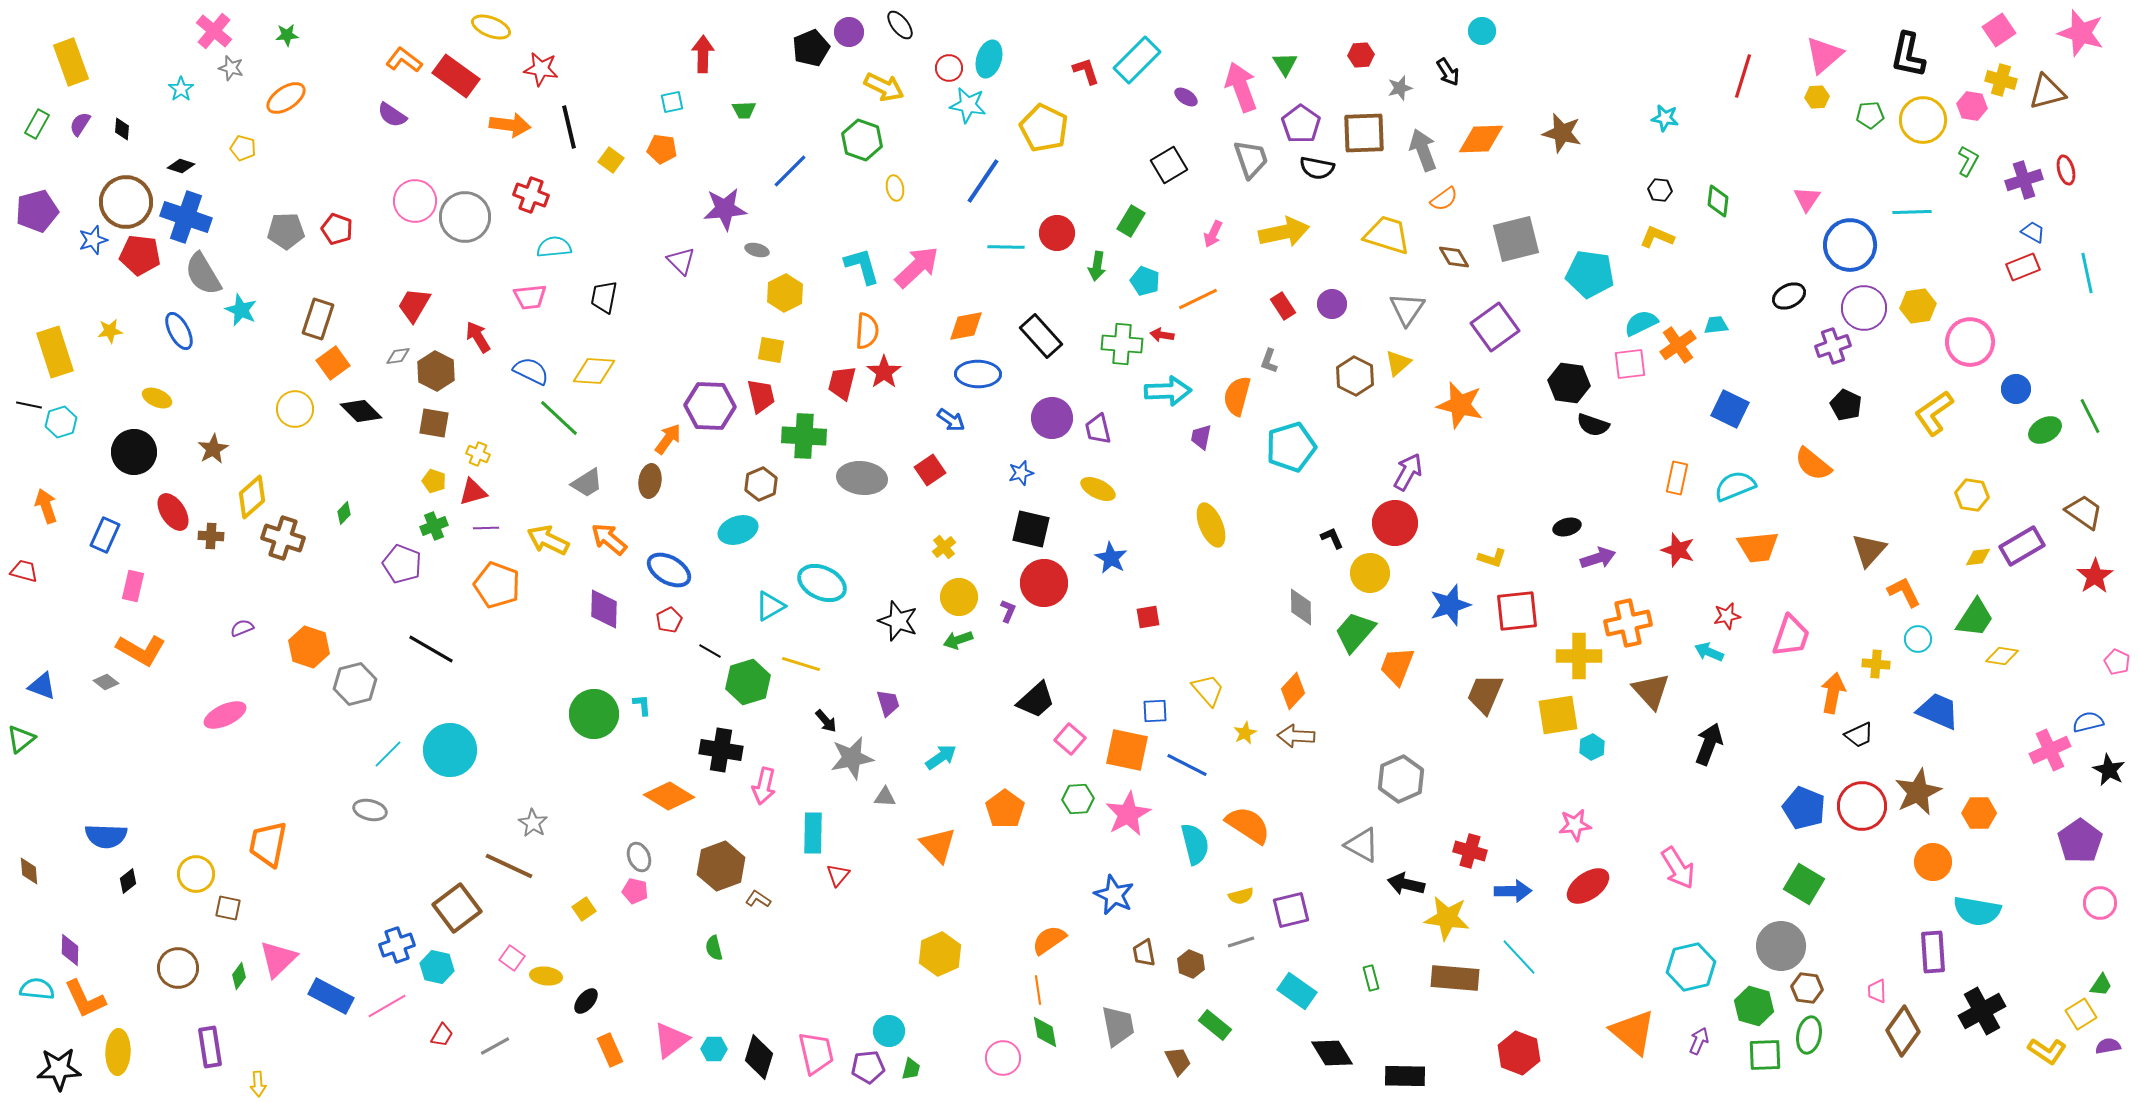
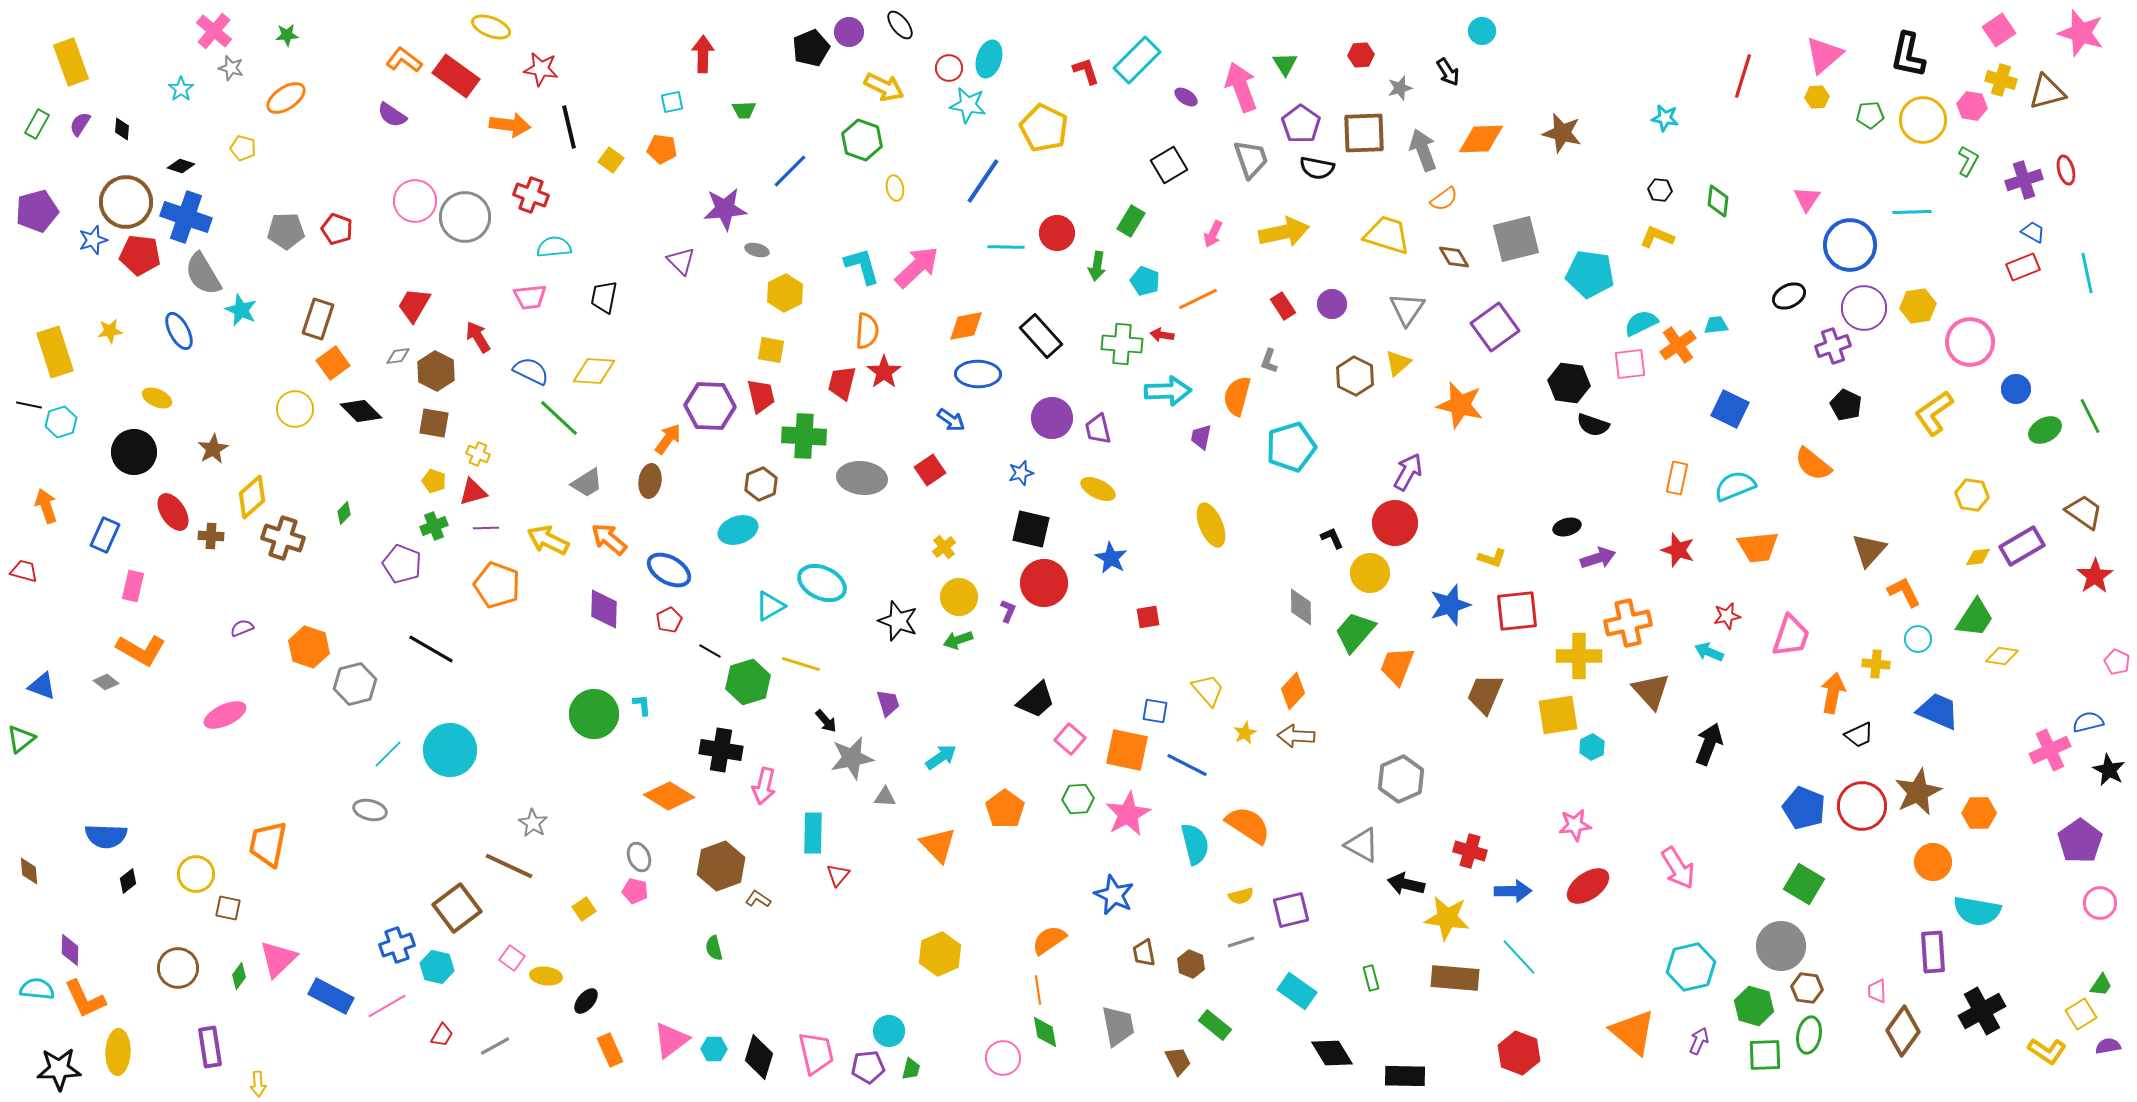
blue square at (1155, 711): rotated 12 degrees clockwise
